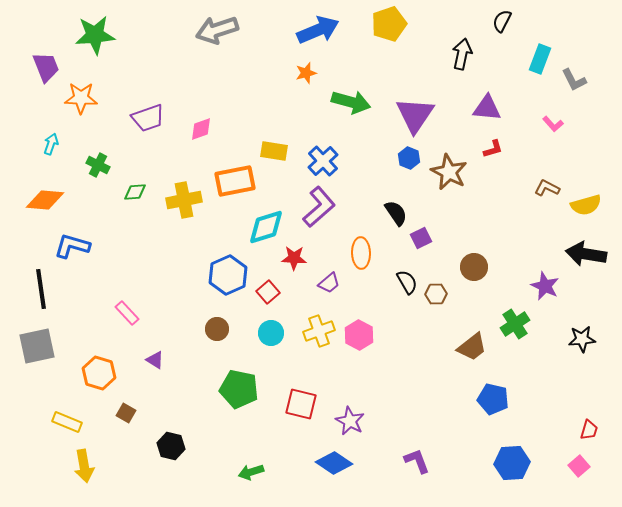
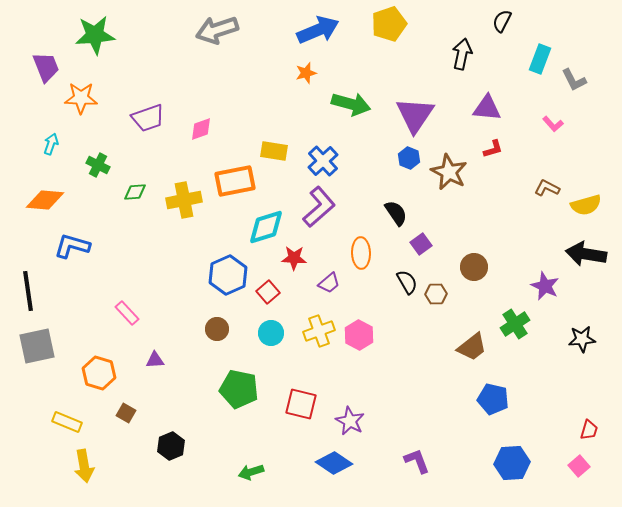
green arrow at (351, 102): moved 2 px down
purple square at (421, 238): moved 6 px down; rotated 10 degrees counterclockwise
black line at (41, 289): moved 13 px left, 2 px down
purple triangle at (155, 360): rotated 36 degrees counterclockwise
black hexagon at (171, 446): rotated 24 degrees clockwise
